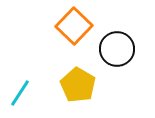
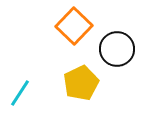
yellow pentagon: moved 3 px right, 2 px up; rotated 16 degrees clockwise
